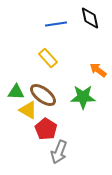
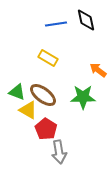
black diamond: moved 4 px left, 2 px down
yellow rectangle: rotated 18 degrees counterclockwise
green triangle: moved 1 px right; rotated 18 degrees clockwise
gray arrow: rotated 30 degrees counterclockwise
